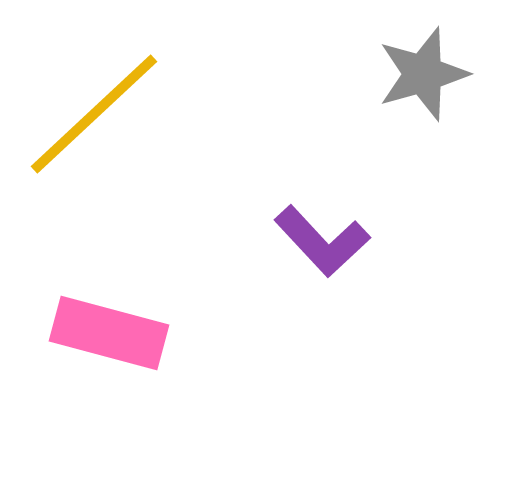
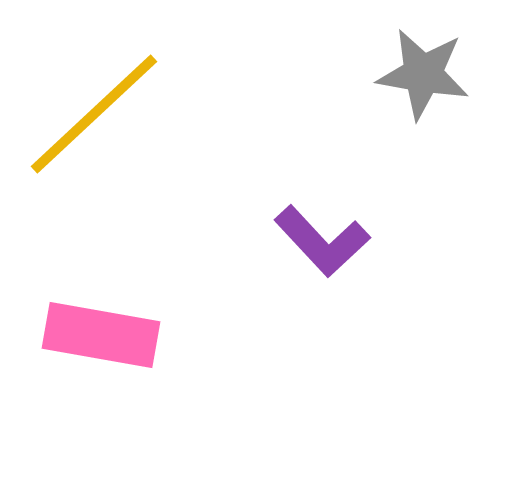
gray star: rotated 26 degrees clockwise
pink rectangle: moved 8 px left, 2 px down; rotated 5 degrees counterclockwise
